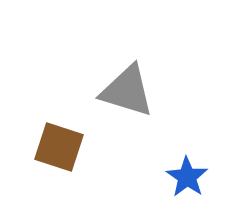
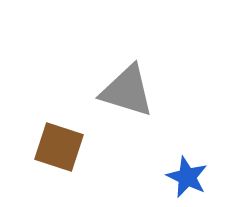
blue star: rotated 9 degrees counterclockwise
